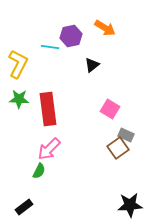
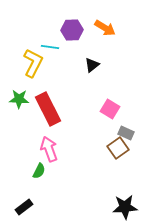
purple hexagon: moved 1 px right, 6 px up; rotated 10 degrees clockwise
yellow L-shape: moved 15 px right, 1 px up
red rectangle: rotated 20 degrees counterclockwise
gray rectangle: moved 2 px up
pink arrow: rotated 115 degrees clockwise
black star: moved 5 px left, 2 px down
